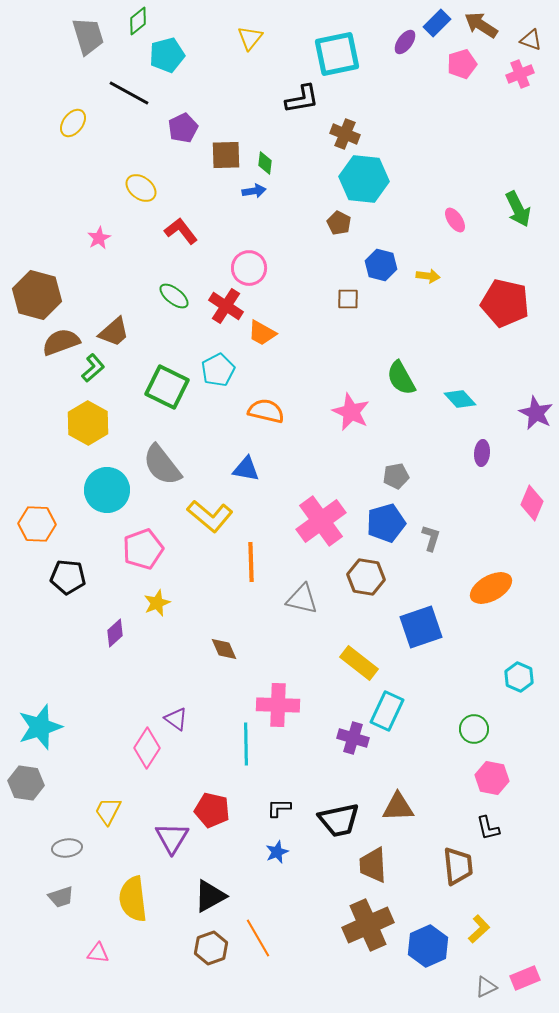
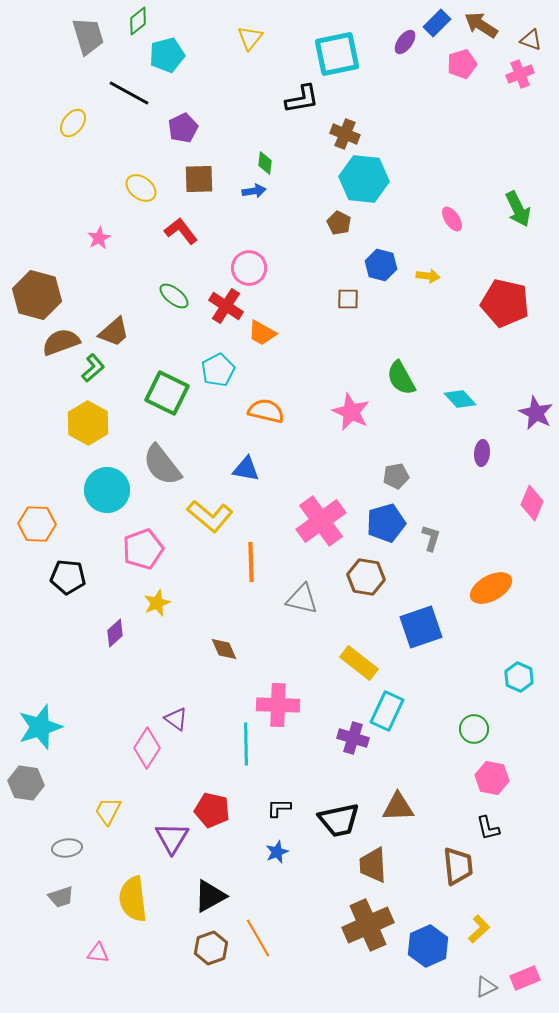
brown square at (226, 155): moved 27 px left, 24 px down
pink ellipse at (455, 220): moved 3 px left, 1 px up
green square at (167, 387): moved 6 px down
